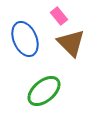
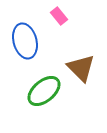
blue ellipse: moved 2 px down; rotated 8 degrees clockwise
brown triangle: moved 10 px right, 25 px down
